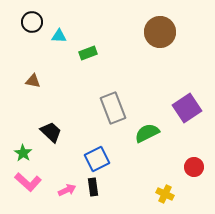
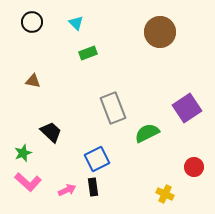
cyan triangle: moved 17 px right, 13 px up; rotated 42 degrees clockwise
green star: rotated 18 degrees clockwise
